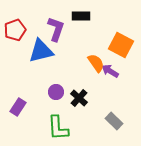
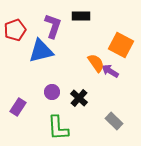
purple L-shape: moved 3 px left, 3 px up
purple circle: moved 4 px left
